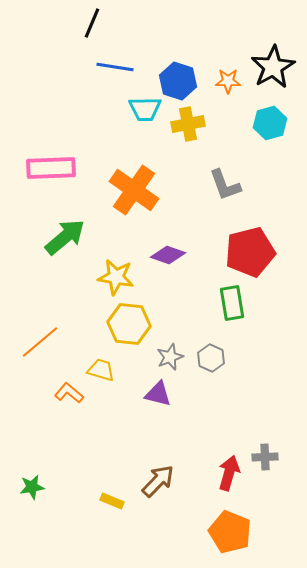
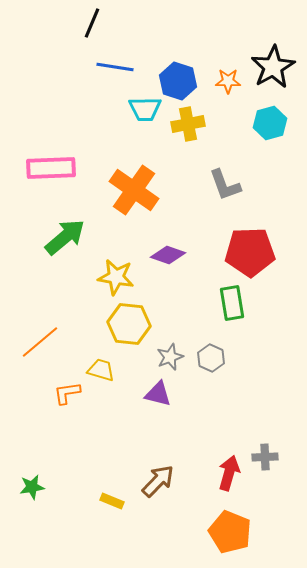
red pentagon: rotated 12 degrees clockwise
orange L-shape: moved 2 px left; rotated 48 degrees counterclockwise
